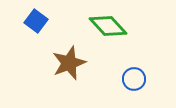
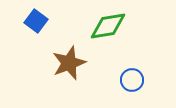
green diamond: rotated 57 degrees counterclockwise
blue circle: moved 2 px left, 1 px down
